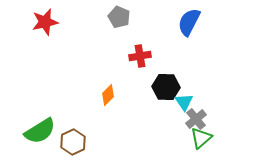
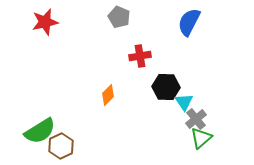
brown hexagon: moved 12 px left, 4 px down
